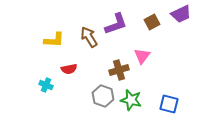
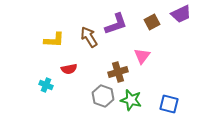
brown cross: moved 1 px left, 2 px down
